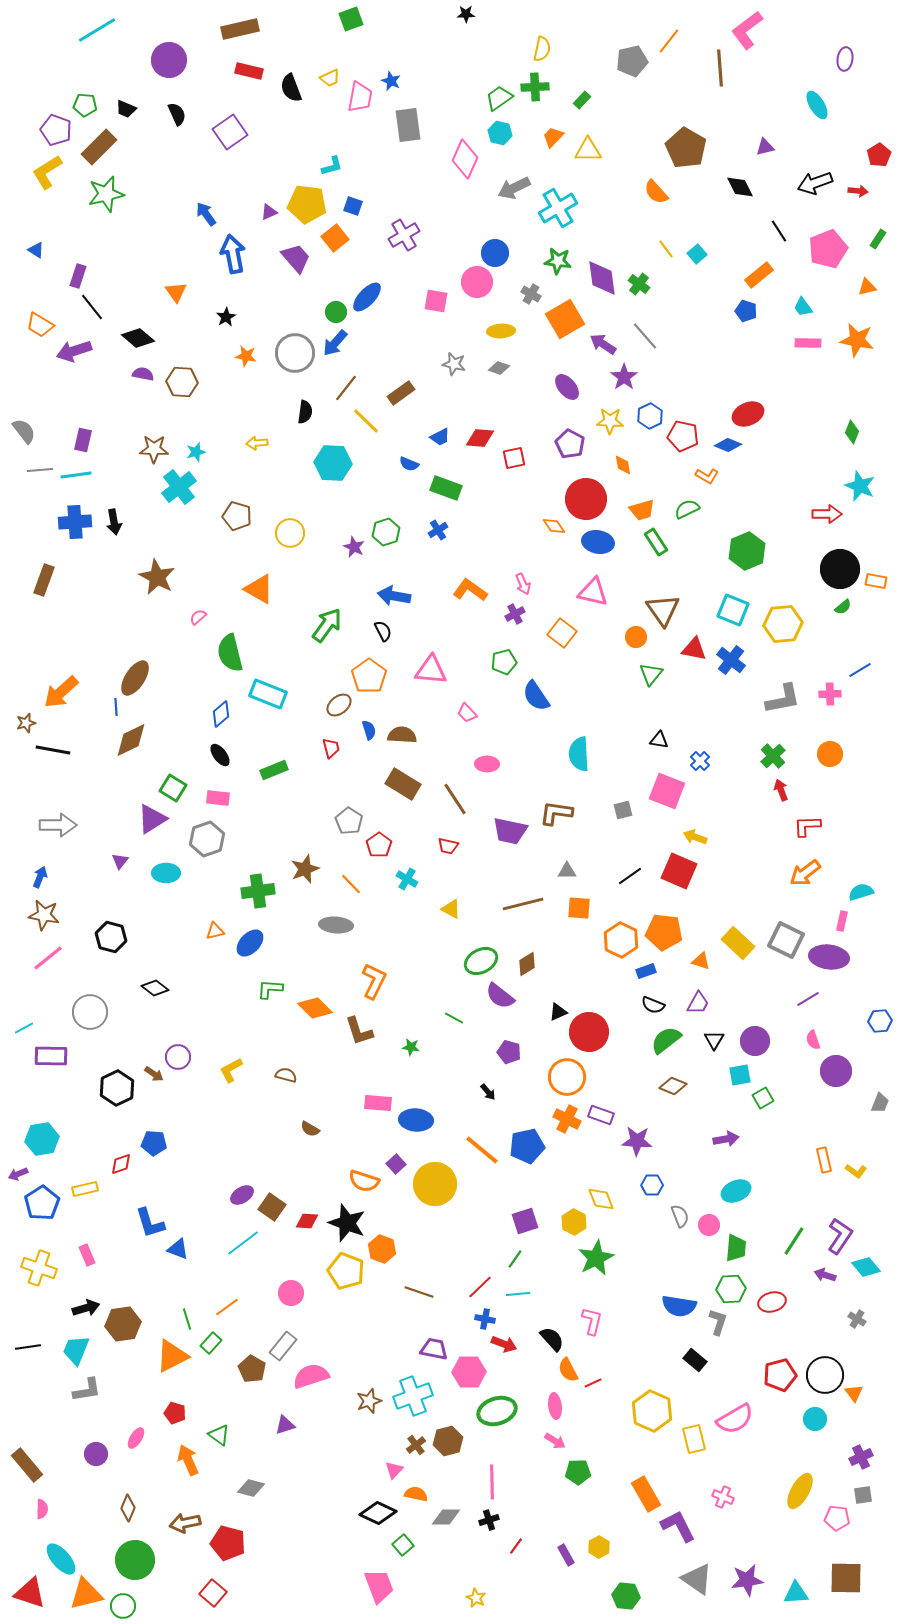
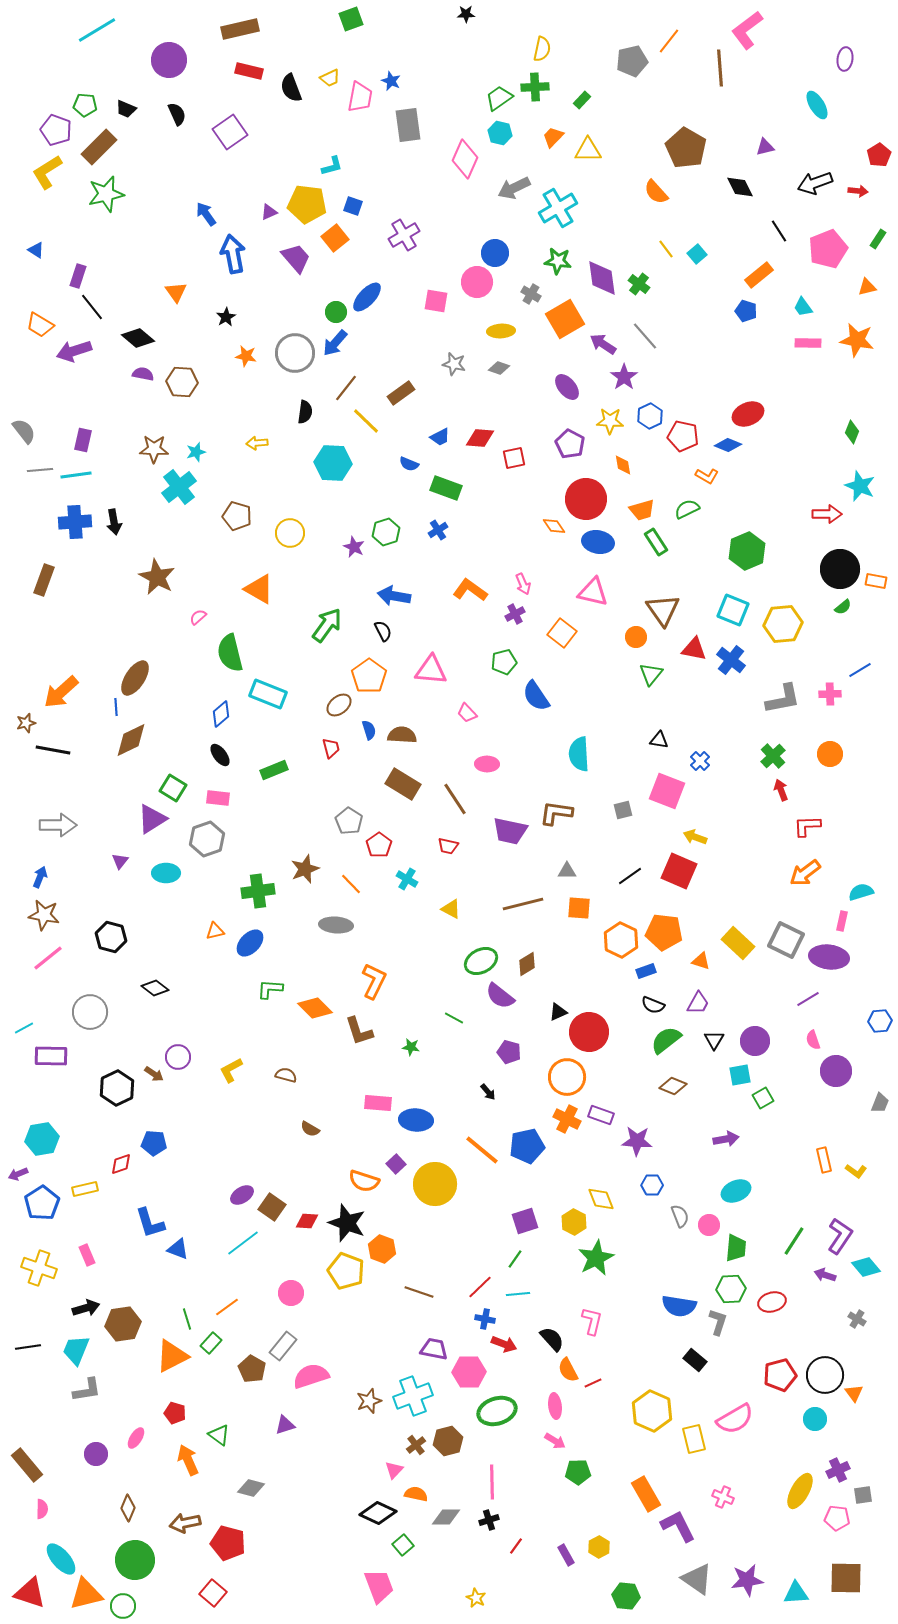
purple cross at (861, 1457): moved 23 px left, 13 px down
